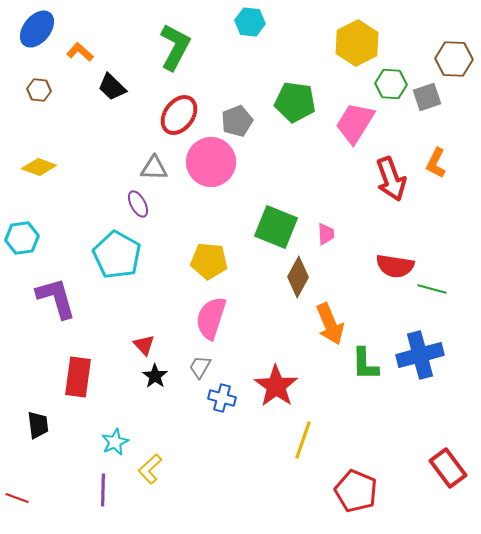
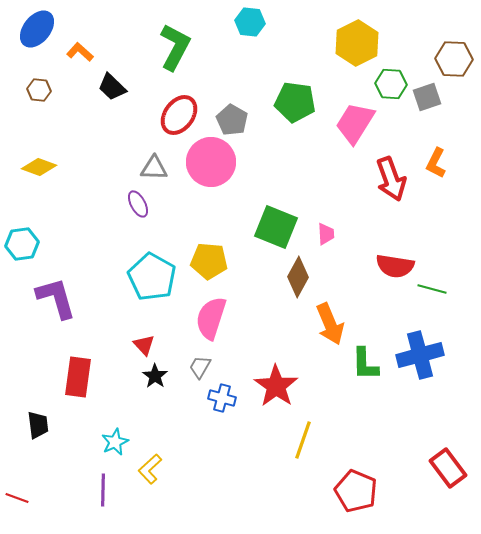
gray pentagon at (237, 121): moved 5 px left, 1 px up; rotated 20 degrees counterclockwise
cyan hexagon at (22, 238): moved 6 px down
cyan pentagon at (117, 255): moved 35 px right, 22 px down
